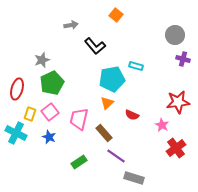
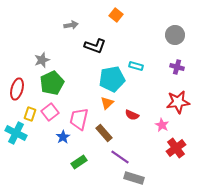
black L-shape: rotated 30 degrees counterclockwise
purple cross: moved 6 px left, 8 px down
blue star: moved 14 px right; rotated 16 degrees clockwise
purple line: moved 4 px right, 1 px down
